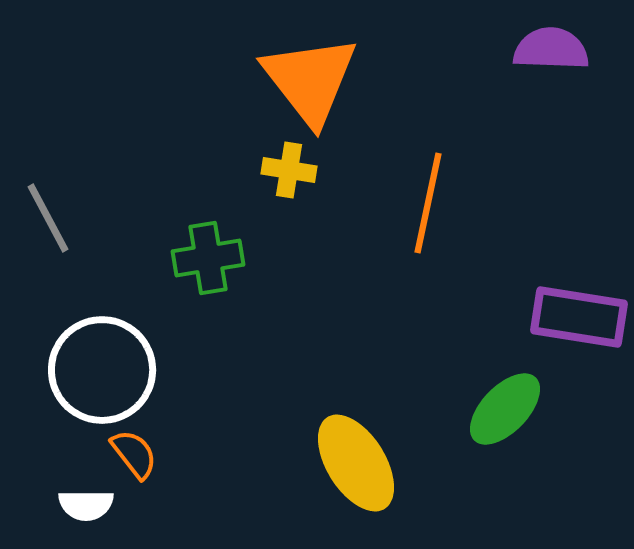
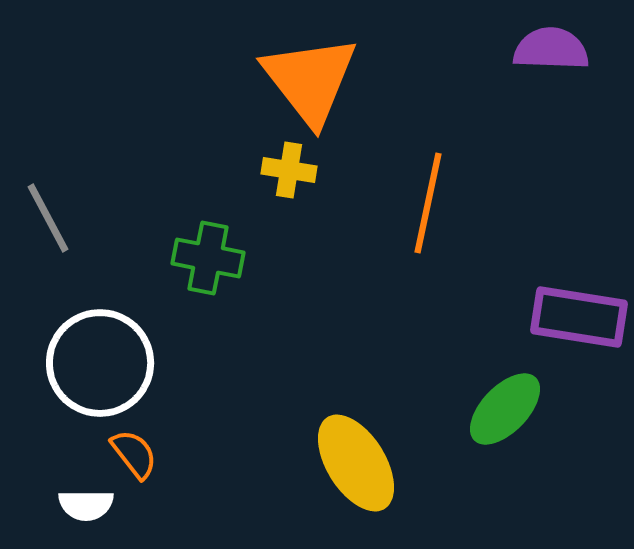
green cross: rotated 20 degrees clockwise
white circle: moved 2 px left, 7 px up
